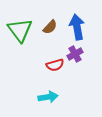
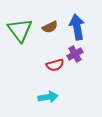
brown semicircle: rotated 21 degrees clockwise
